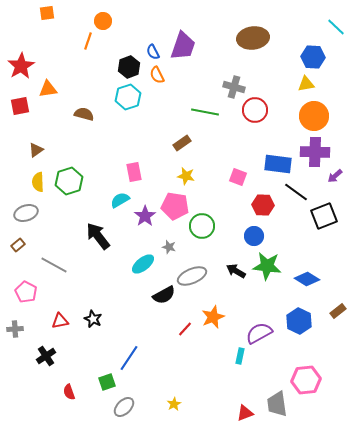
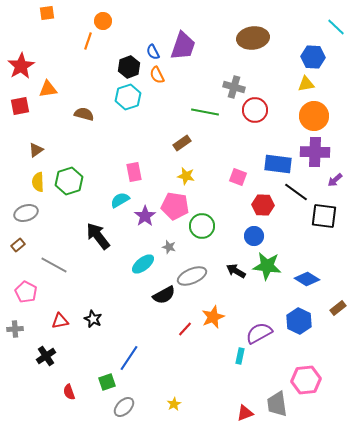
purple arrow at (335, 176): moved 4 px down
black square at (324, 216): rotated 28 degrees clockwise
brown rectangle at (338, 311): moved 3 px up
